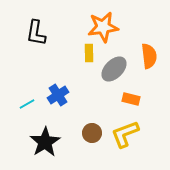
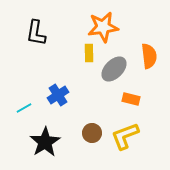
cyan line: moved 3 px left, 4 px down
yellow L-shape: moved 2 px down
